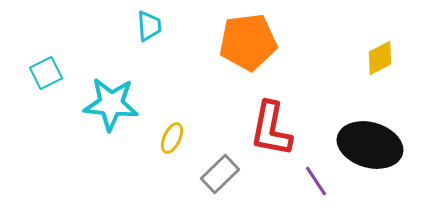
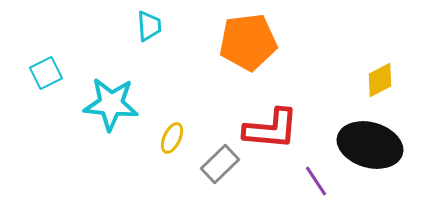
yellow diamond: moved 22 px down
red L-shape: rotated 96 degrees counterclockwise
gray rectangle: moved 10 px up
